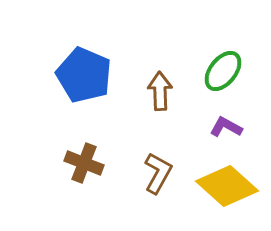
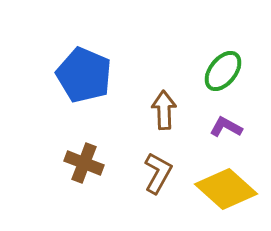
brown arrow: moved 4 px right, 19 px down
yellow diamond: moved 1 px left, 3 px down
